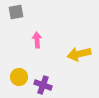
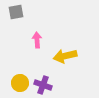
yellow arrow: moved 14 px left, 2 px down
yellow circle: moved 1 px right, 6 px down
